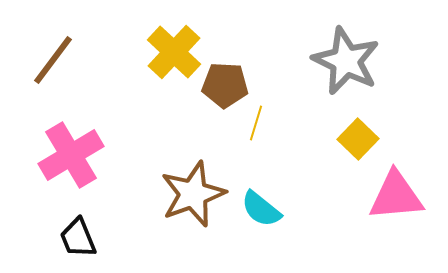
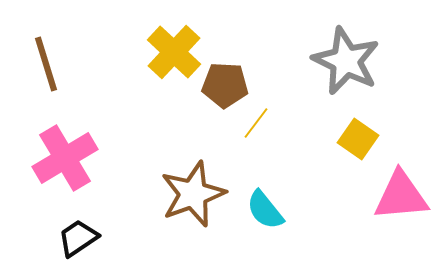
brown line: moved 7 px left, 4 px down; rotated 54 degrees counterclockwise
yellow line: rotated 20 degrees clockwise
yellow square: rotated 9 degrees counterclockwise
pink cross: moved 6 px left, 3 px down
pink triangle: moved 5 px right
cyan semicircle: moved 4 px right, 1 px down; rotated 12 degrees clockwise
black trapezoid: rotated 78 degrees clockwise
